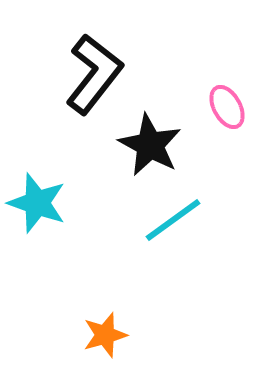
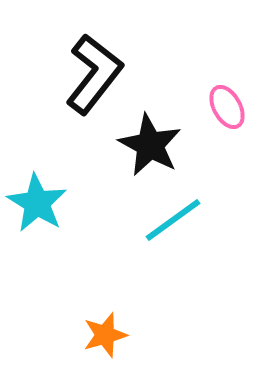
cyan star: rotated 12 degrees clockwise
